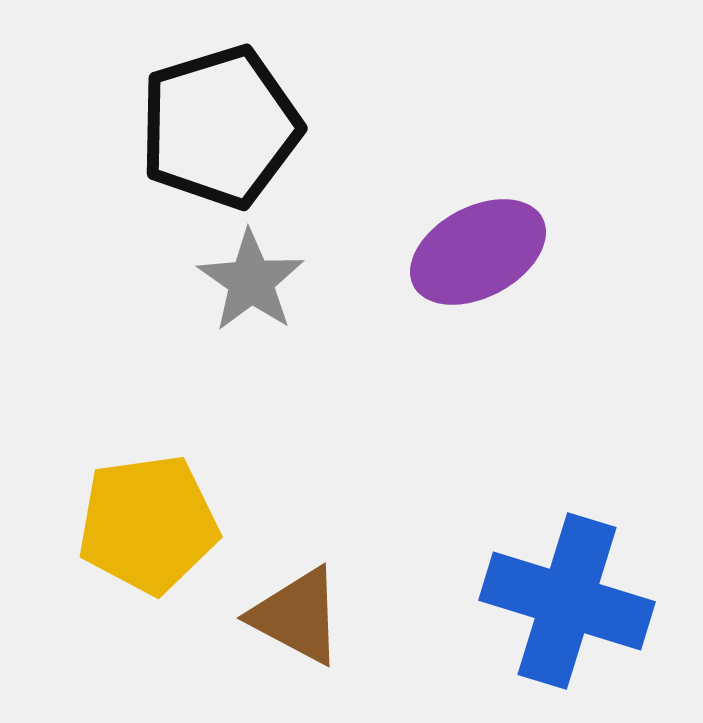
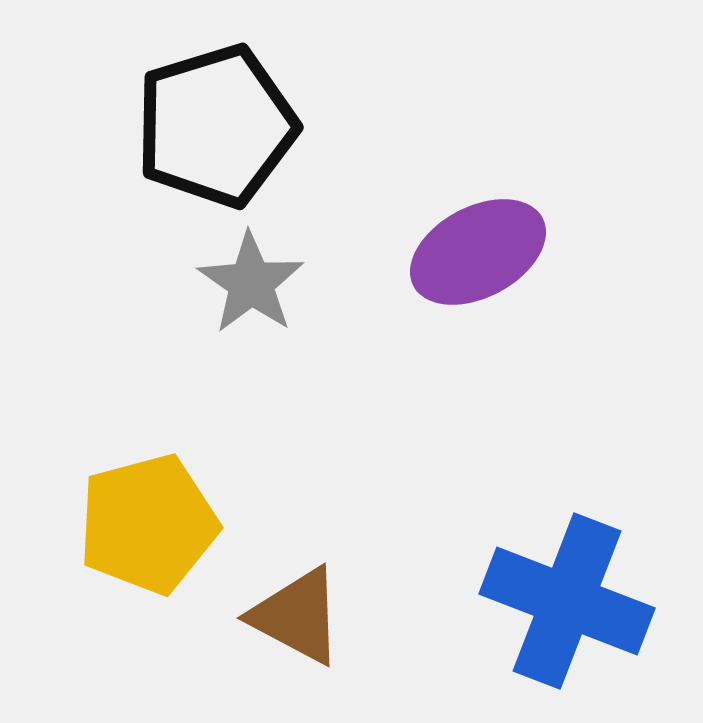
black pentagon: moved 4 px left, 1 px up
gray star: moved 2 px down
yellow pentagon: rotated 7 degrees counterclockwise
blue cross: rotated 4 degrees clockwise
